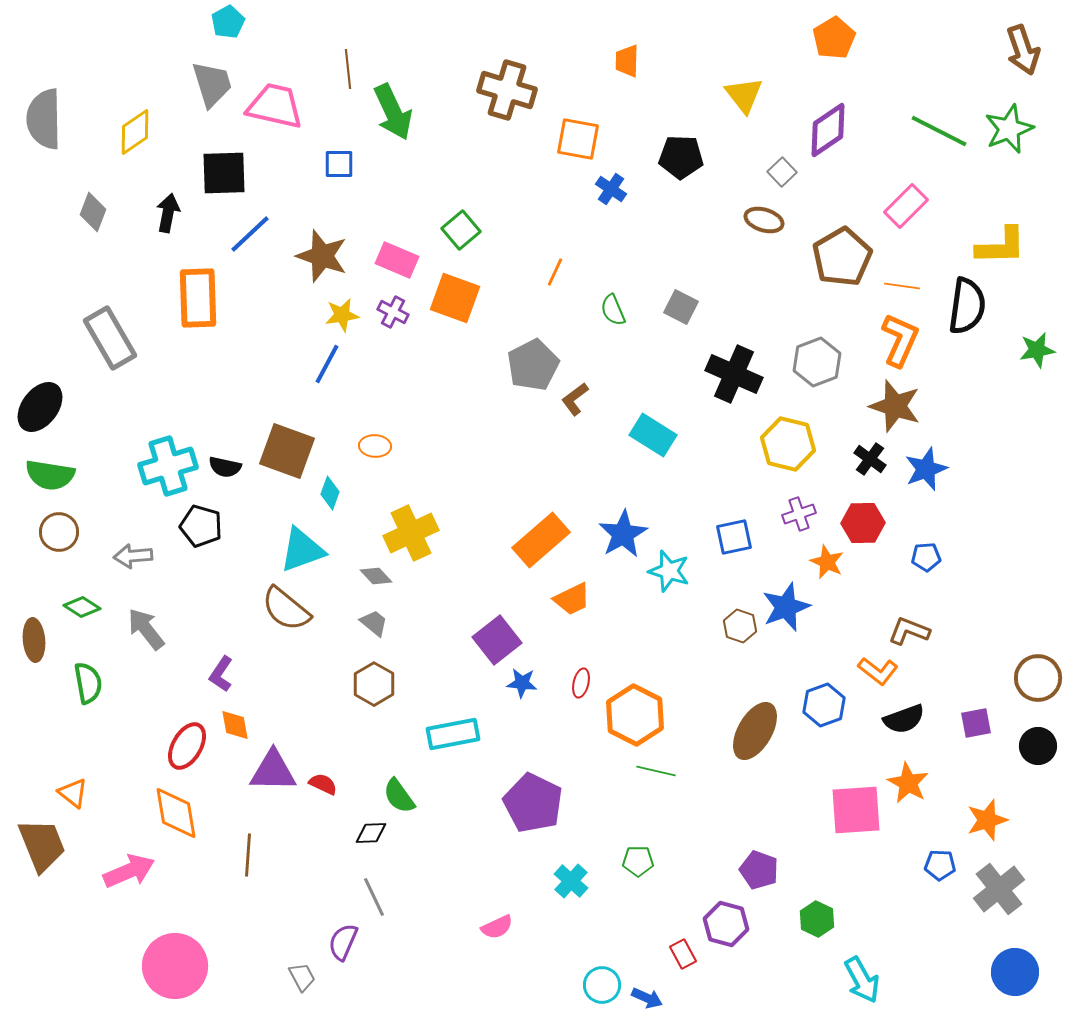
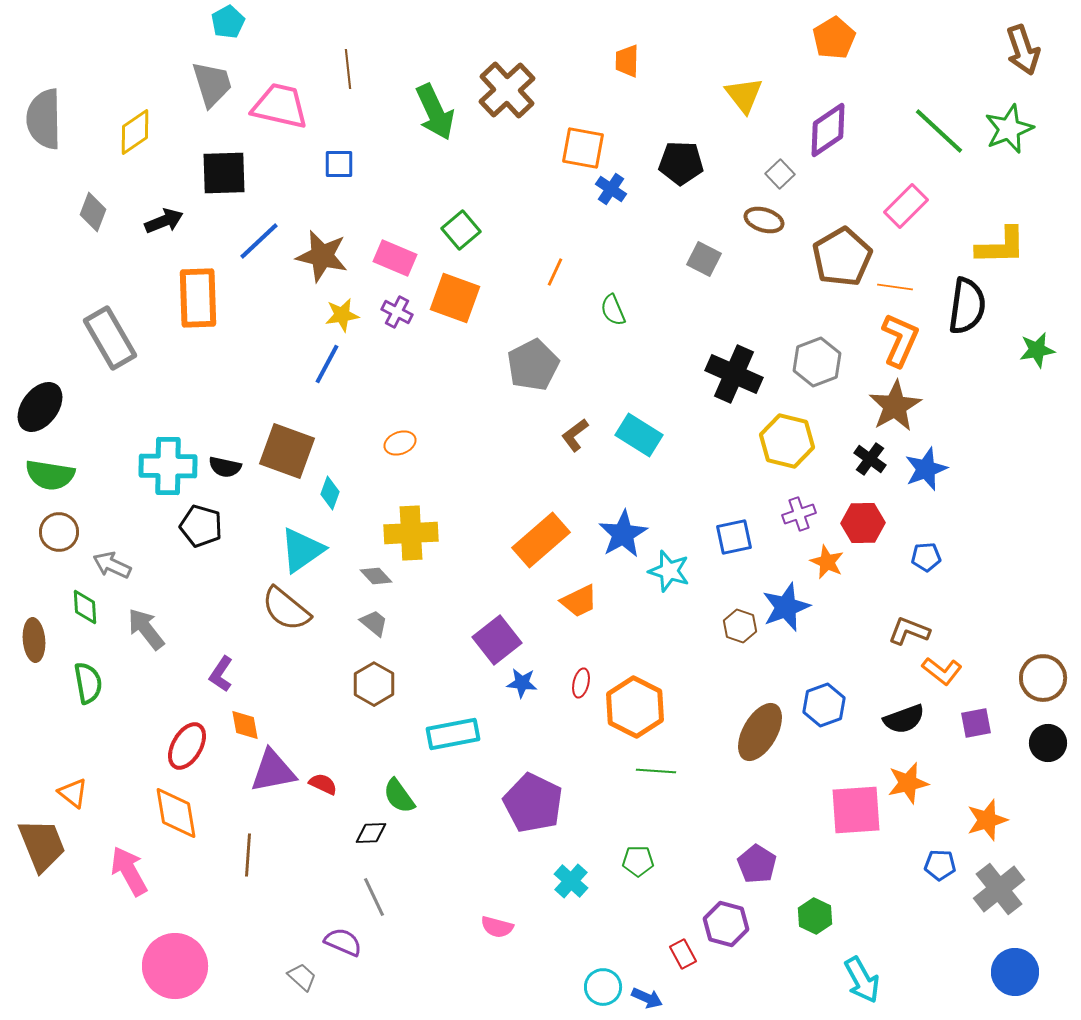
brown cross at (507, 90): rotated 30 degrees clockwise
pink trapezoid at (275, 106): moved 5 px right
green arrow at (393, 112): moved 42 px right
green line at (939, 131): rotated 16 degrees clockwise
orange square at (578, 139): moved 5 px right, 9 px down
black pentagon at (681, 157): moved 6 px down
gray square at (782, 172): moved 2 px left, 2 px down
black arrow at (168, 213): moved 4 px left, 8 px down; rotated 57 degrees clockwise
blue line at (250, 234): moved 9 px right, 7 px down
brown star at (322, 256): rotated 6 degrees counterclockwise
pink rectangle at (397, 260): moved 2 px left, 2 px up
orange line at (902, 286): moved 7 px left, 1 px down
gray square at (681, 307): moved 23 px right, 48 px up
purple cross at (393, 312): moved 4 px right
brown L-shape at (575, 399): moved 36 px down
brown star at (895, 406): rotated 24 degrees clockwise
cyan rectangle at (653, 435): moved 14 px left
yellow hexagon at (788, 444): moved 1 px left, 3 px up
orange ellipse at (375, 446): moved 25 px right, 3 px up; rotated 24 degrees counterclockwise
cyan cross at (168, 466): rotated 18 degrees clockwise
yellow cross at (411, 533): rotated 22 degrees clockwise
cyan triangle at (302, 550): rotated 15 degrees counterclockwise
gray arrow at (133, 556): moved 21 px left, 9 px down; rotated 30 degrees clockwise
orange trapezoid at (572, 599): moved 7 px right, 2 px down
green diamond at (82, 607): moved 3 px right; rotated 54 degrees clockwise
orange L-shape at (878, 671): moved 64 px right
brown circle at (1038, 678): moved 5 px right
orange hexagon at (635, 715): moved 8 px up
orange diamond at (235, 725): moved 10 px right
brown ellipse at (755, 731): moved 5 px right, 1 px down
black circle at (1038, 746): moved 10 px right, 3 px up
purple triangle at (273, 771): rotated 12 degrees counterclockwise
green line at (656, 771): rotated 9 degrees counterclockwise
orange star at (908, 783): rotated 30 degrees clockwise
purple pentagon at (759, 870): moved 2 px left, 6 px up; rotated 12 degrees clockwise
pink arrow at (129, 871): rotated 96 degrees counterclockwise
green hexagon at (817, 919): moved 2 px left, 3 px up
pink semicircle at (497, 927): rotated 40 degrees clockwise
purple semicircle at (343, 942): rotated 90 degrees clockwise
gray trapezoid at (302, 977): rotated 20 degrees counterclockwise
cyan circle at (602, 985): moved 1 px right, 2 px down
